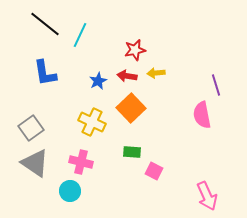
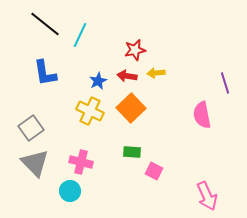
purple line: moved 9 px right, 2 px up
yellow cross: moved 2 px left, 11 px up
gray triangle: rotated 12 degrees clockwise
